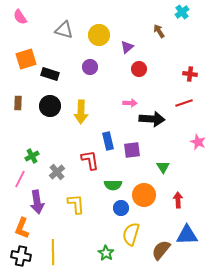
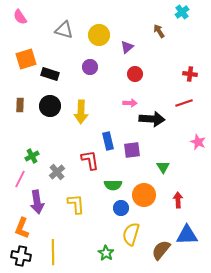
red circle: moved 4 px left, 5 px down
brown rectangle: moved 2 px right, 2 px down
